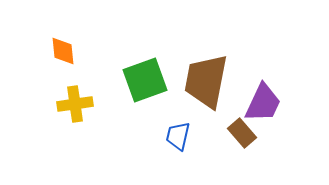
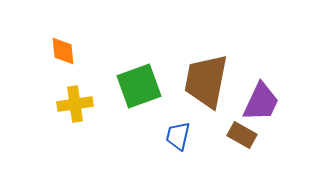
green square: moved 6 px left, 6 px down
purple trapezoid: moved 2 px left, 1 px up
brown rectangle: moved 2 px down; rotated 20 degrees counterclockwise
